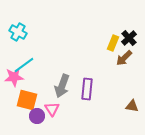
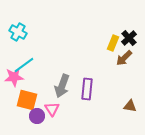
brown triangle: moved 2 px left
